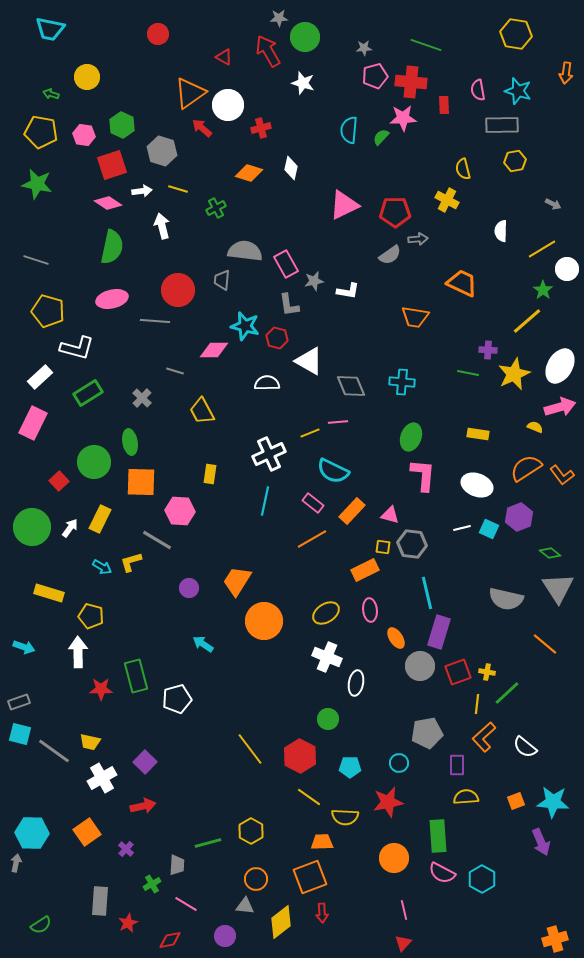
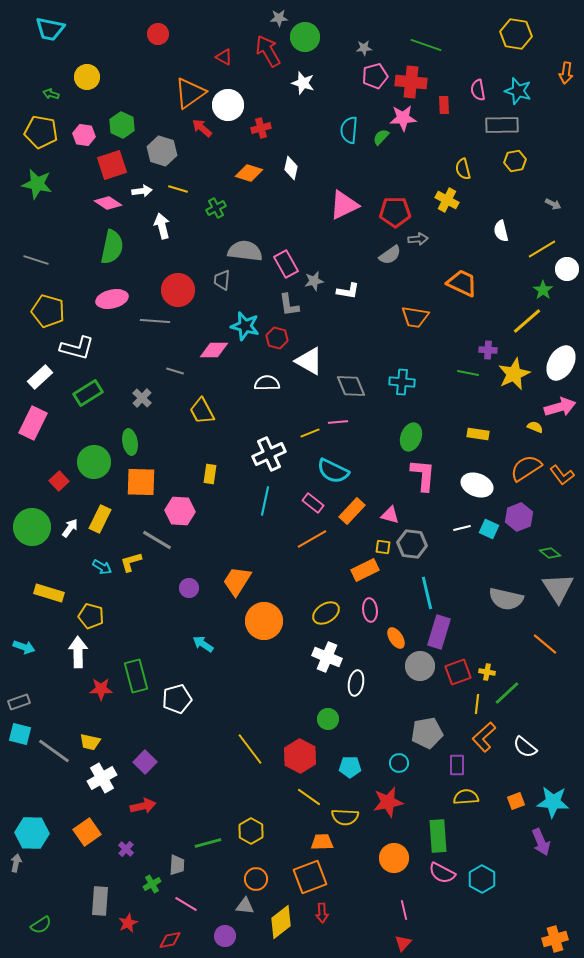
white semicircle at (501, 231): rotated 15 degrees counterclockwise
white ellipse at (560, 366): moved 1 px right, 3 px up
